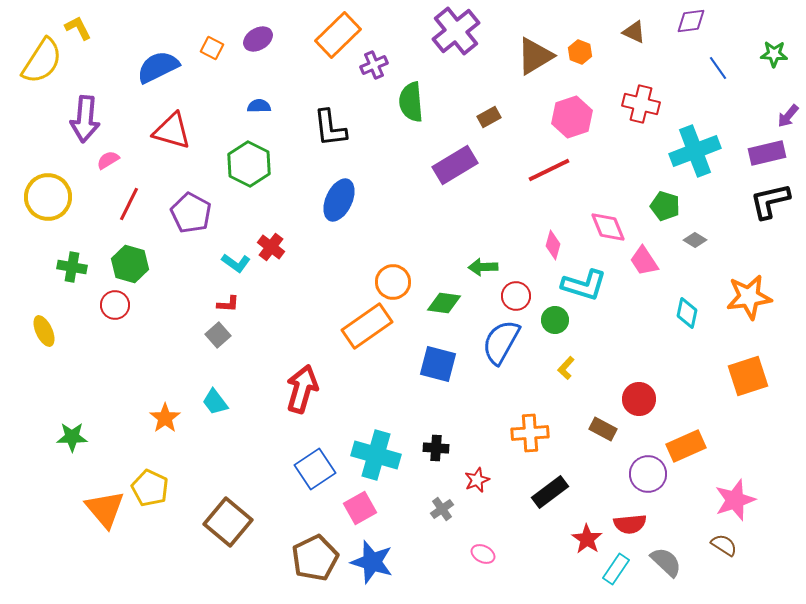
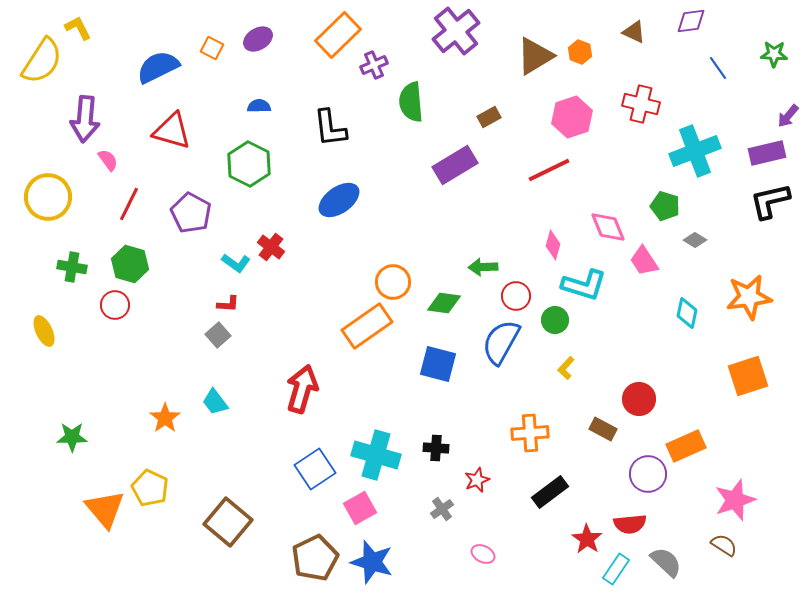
pink semicircle at (108, 160): rotated 85 degrees clockwise
blue ellipse at (339, 200): rotated 30 degrees clockwise
